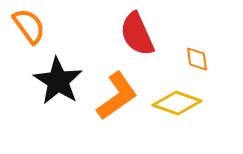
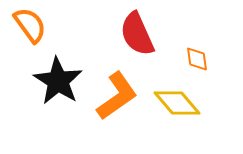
orange semicircle: moved 1 px right, 1 px up
yellow diamond: rotated 30 degrees clockwise
